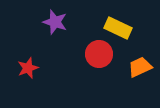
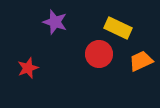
orange trapezoid: moved 1 px right, 6 px up
